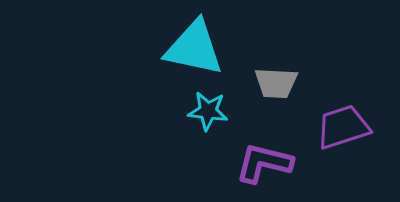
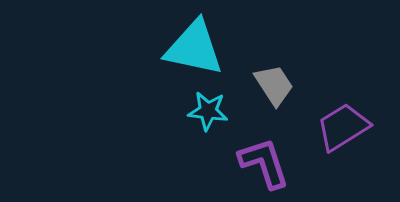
gray trapezoid: moved 2 px left, 2 px down; rotated 126 degrees counterclockwise
purple trapezoid: rotated 14 degrees counterclockwise
purple L-shape: rotated 58 degrees clockwise
